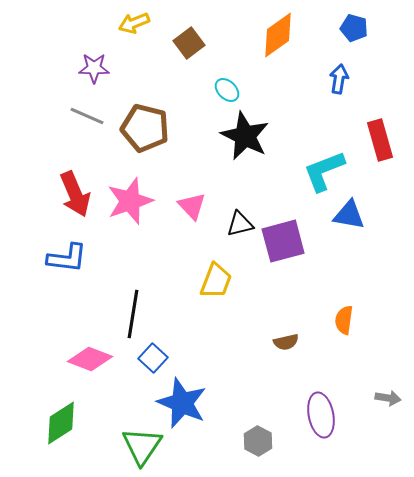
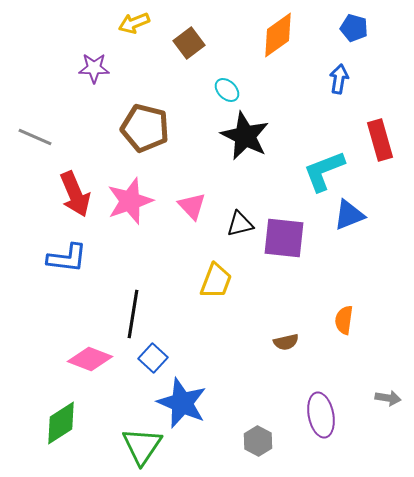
gray line: moved 52 px left, 21 px down
blue triangle: rotated 32 degrees counterclockwise
purple square: moved 1 px right, 3 px up; rotated 21 degrees clockwise
